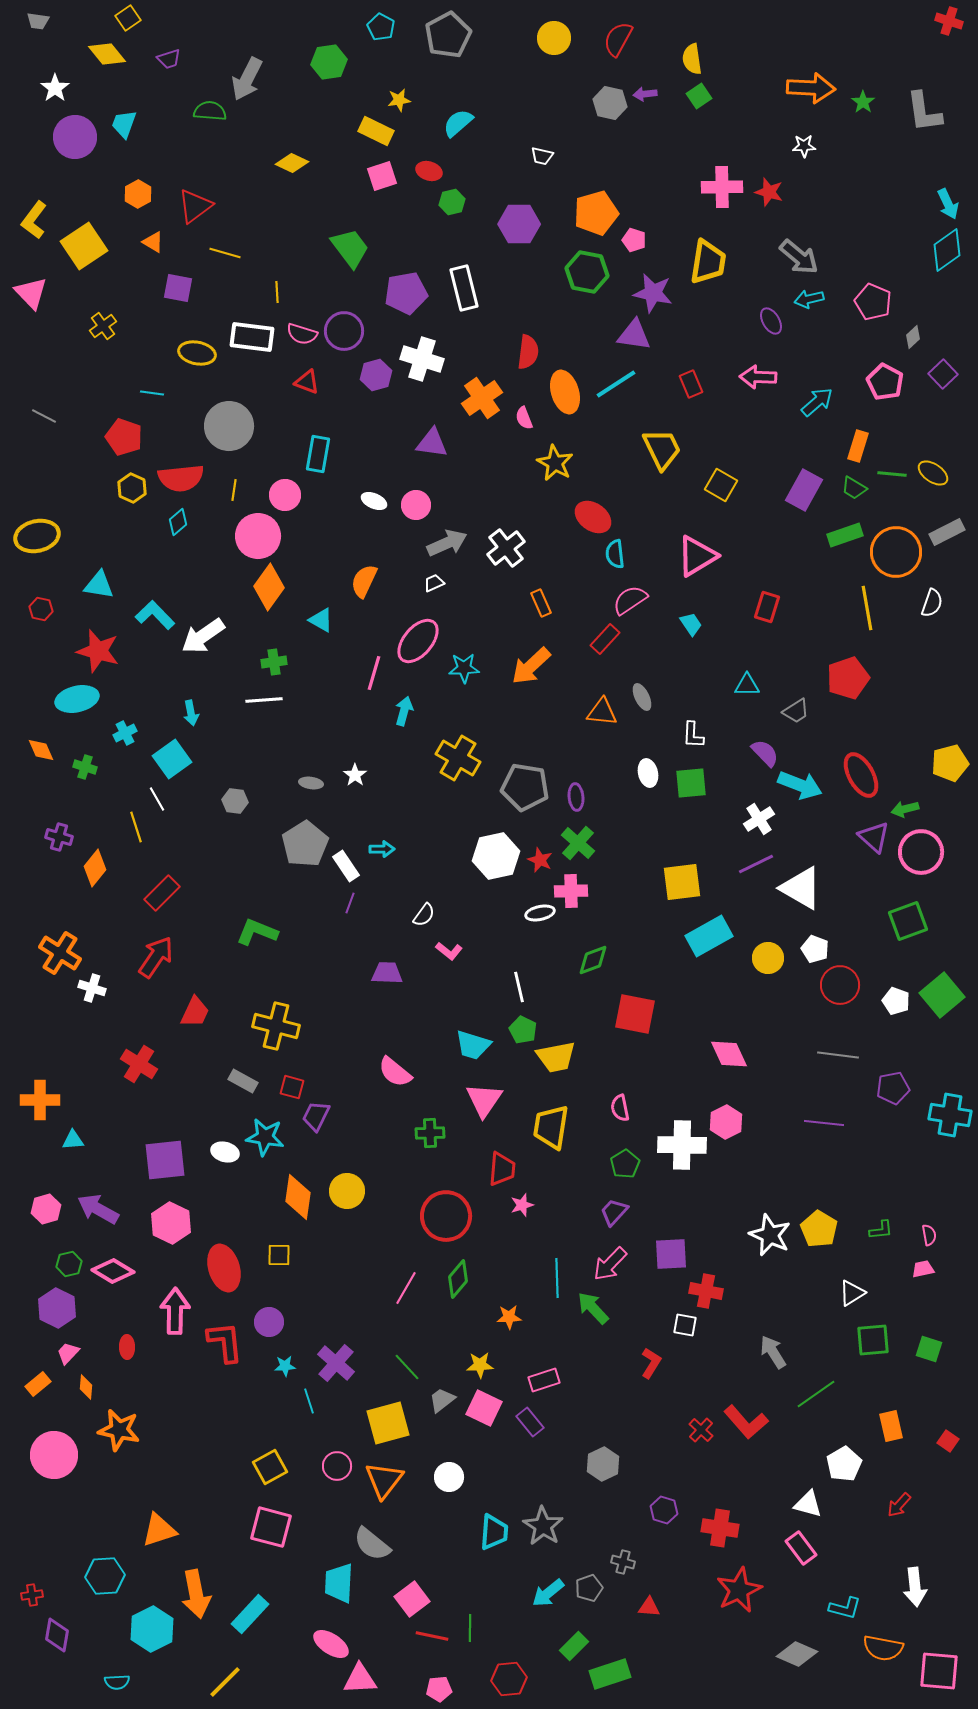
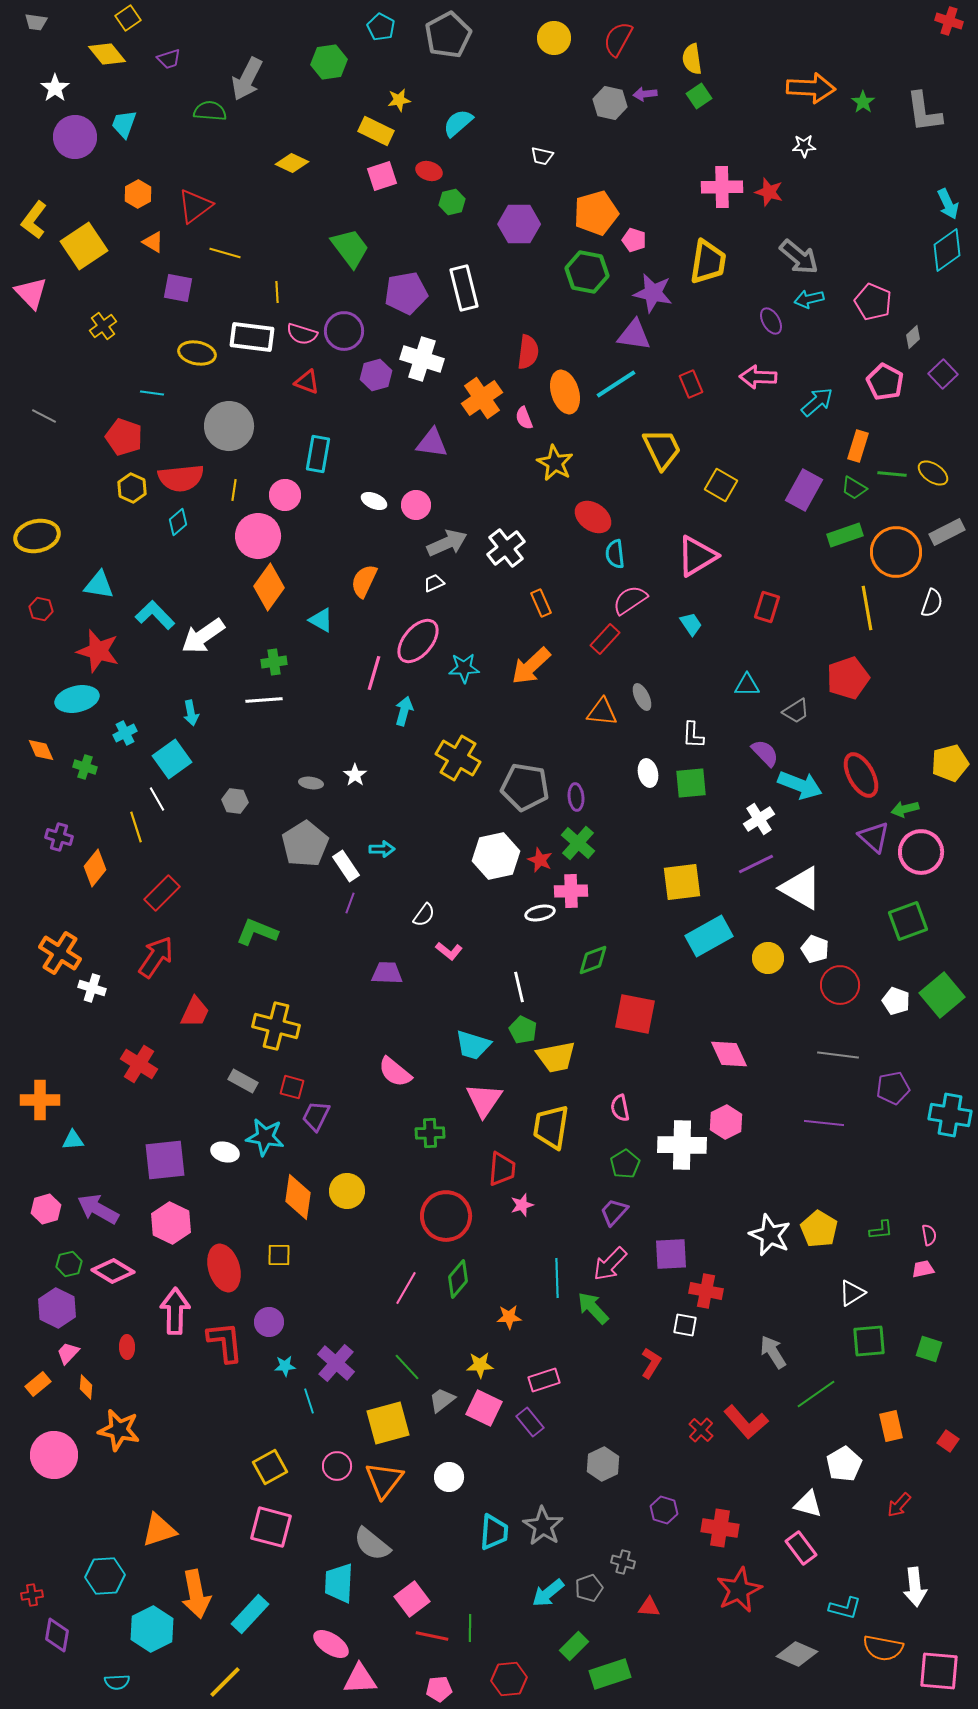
gray trapezoid at (38, 21): moved 2 px left, 1 px down
green square at (873, 1340): moved 4 px left, 1 px down
